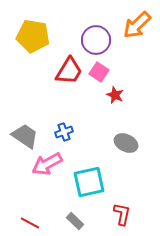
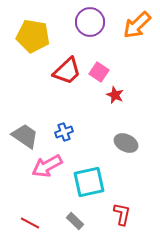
purple circle: moved 6 px left, 18 px up
red trapezoid: moved 2 px left; rotated 16 degrees clockwise
pink arrow: moved 2 px down
